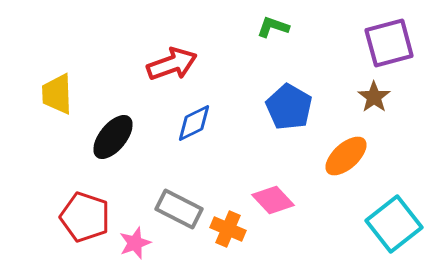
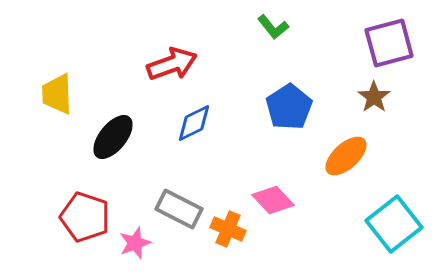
green L-shape: rotated 148 degrees counterclockwise
blue pentagon: rotated 9 degrees clockwise
